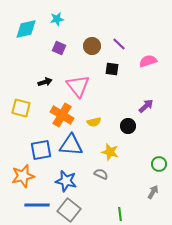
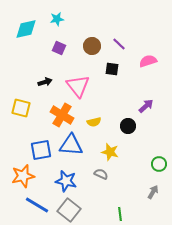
blue line: rotated 30 degrees clockwise
